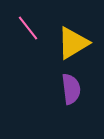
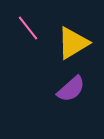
purple semicircle: rotated 56 degrees clockwise
